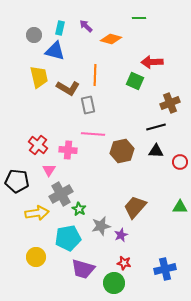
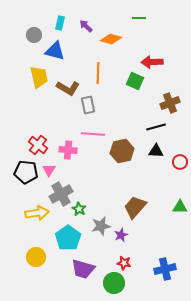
cyan rectangle: moved 5 px up
orange line: moved 3 px right, 2 px up
black pentagon: moved 9 px right, 9 px up
cyan pentagon: rotated 25 degrees counterclockwise
